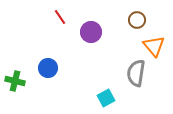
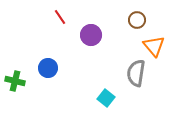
purple circle: moved 3 px down
cyan square: rotated 24 degrees counterclockwise
